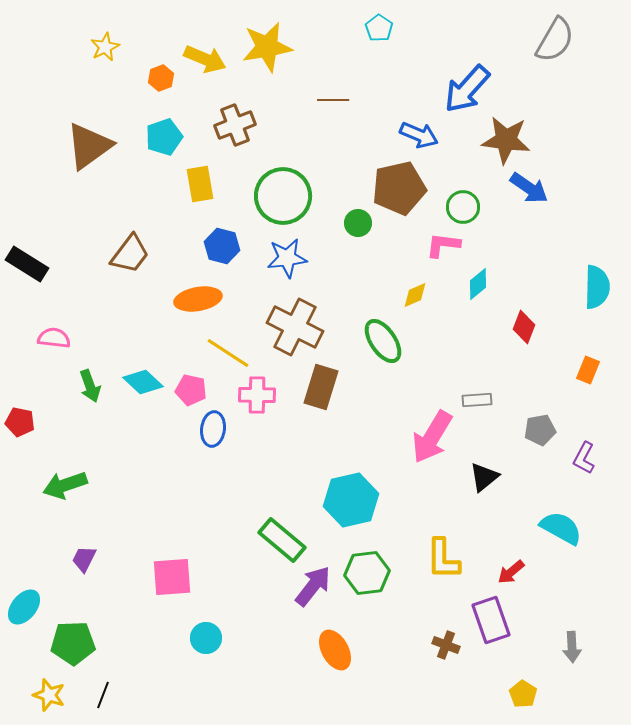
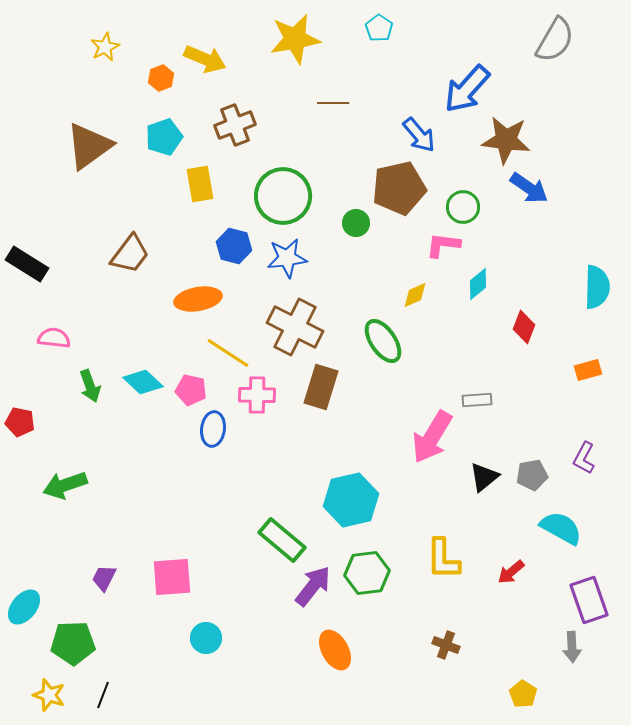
yellow star at (267, 47): moved 28 px right, 8 px up
brown line at (333, 100): moved 3 px down
blue arrow at (419, 135): rotated 27 degrees clockwise
green circle at (358, 223): moved 2 px left
blue hexagon at (222, 246): moved 12 px right
orange rectangle at (588, 370): rotated 52 degrees clockwise
gray pentagon at (540, 430): moved 8 px left, 45 px down
purple trapezoid at (84, 559): moved 20 px right, 19 px down
purple rectangle at (491, 620): moved 98 px right, 20 px up
